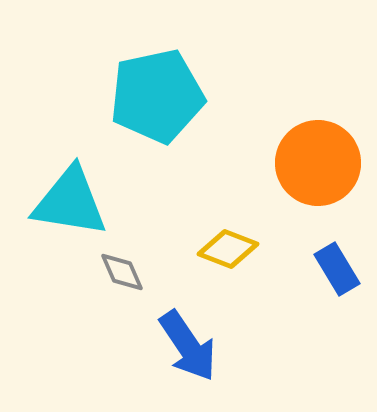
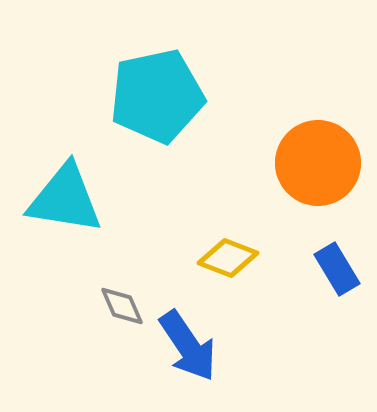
cyan triangle: moved 5 px left, 3 px up
yellow diamond: moved 9 px down
gray diamond: moved 34 px down
